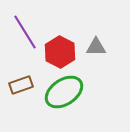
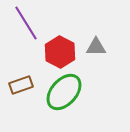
purple line: moved 1 px right, 9 px up
green ellipse: rotated 15 degrees counterclockwise
